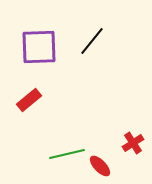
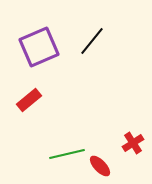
purple square: rotated 21 degrees counterclockwise
